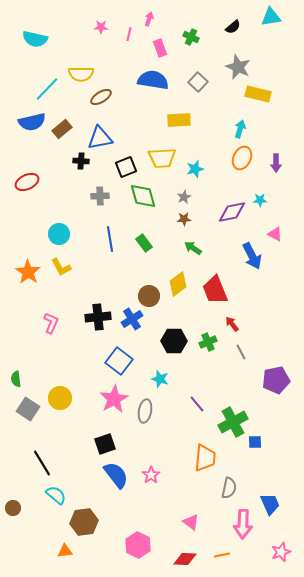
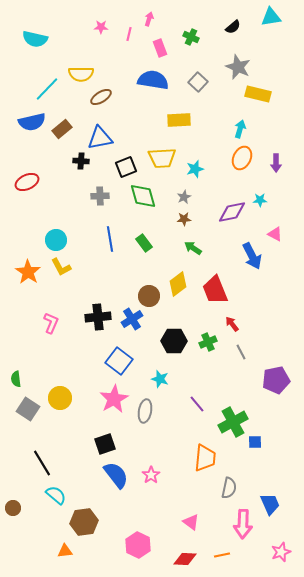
cyan circle at (59, 234): moved 3 px left, 6 px down
